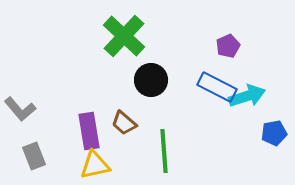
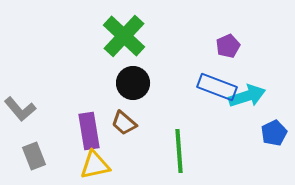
black circle: moved 18 px left, 3 px down
blue rectangle: rotated 6 degrees counterclockwise
blue pentagon: rotated 15 degrees counterclockwise
green line: moved 15 px right
